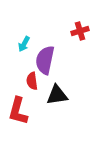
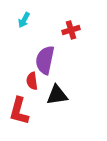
red cross: moved 9 px left, 1 px up
cyan arrow: moved 24 px up
red L-shape: moved 1 px right
